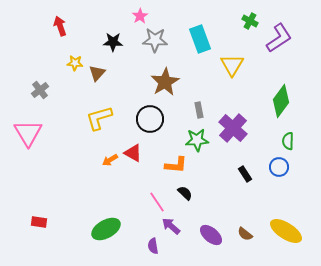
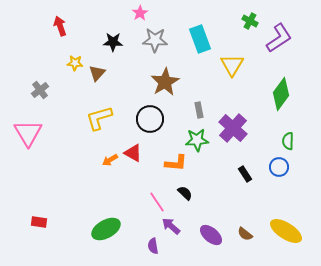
pink star: moved 3 px up
green diamond: moved 7 px up
orange L-shape: moved 2 px up
